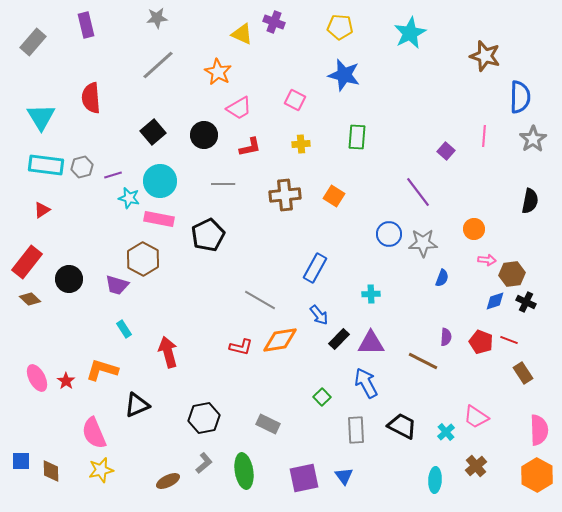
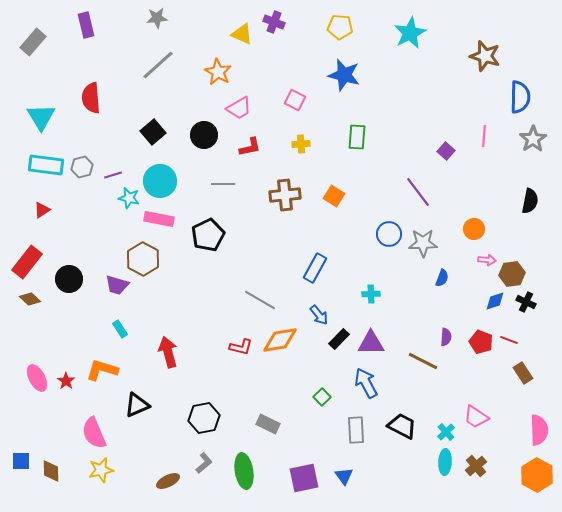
cyan rectangle at (124, 329): moved 4 px left
cyan ellipse at (435, 480): moved 10 px right, 18 px up
